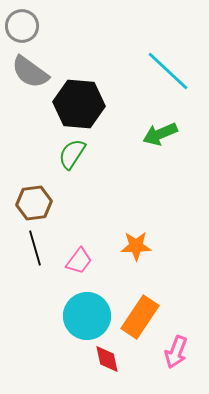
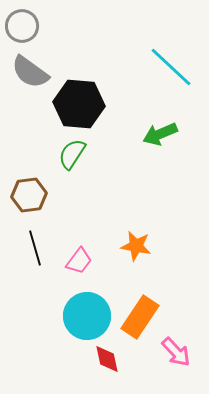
cyan line: moved 3 px right, 4 px up
brown hexagon: moved 5 px left, 8 px up
orange star: rotated 12 degrees clockwise
pink arrow: rotated 64 degrees counterclockwise
